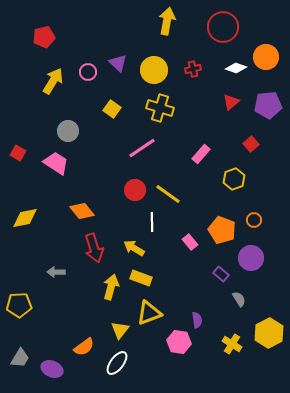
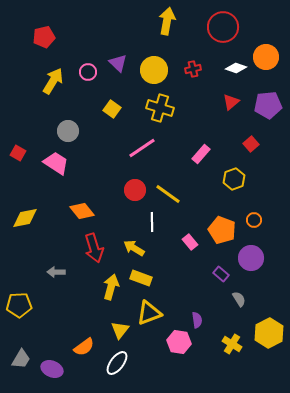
gray trapezoid at (20, 358): moved 1 px right, 1 px down
